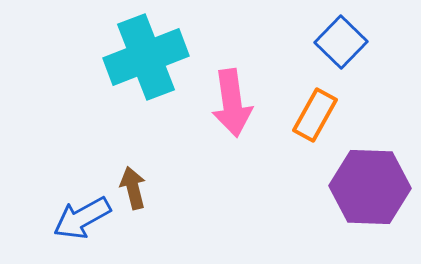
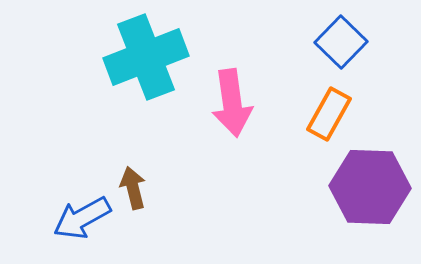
orange rectangle: moved 14 px right, 1 px up
